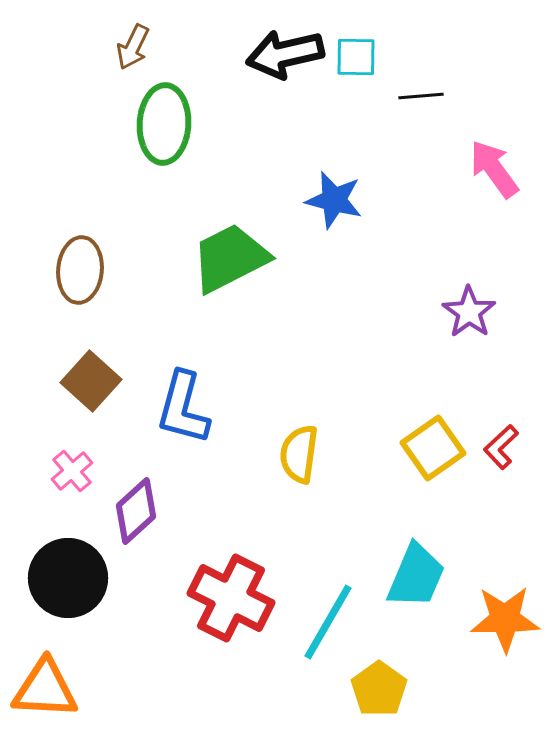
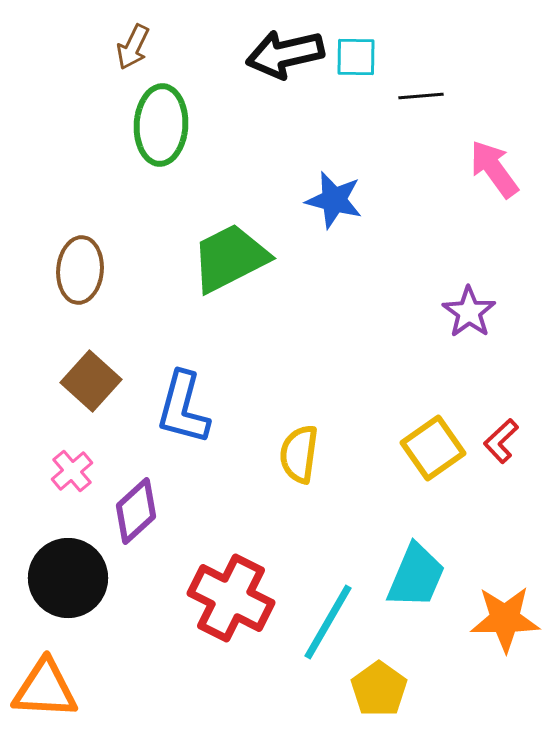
green ellipse: moved 3 px left, 1 px down
red L-shape: moved 6 px up
